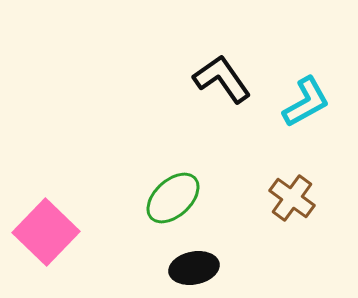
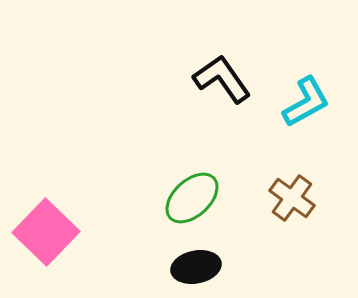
green ellipse: moved 19 px right
black ellipse: moved 2 px right, 1 px up
